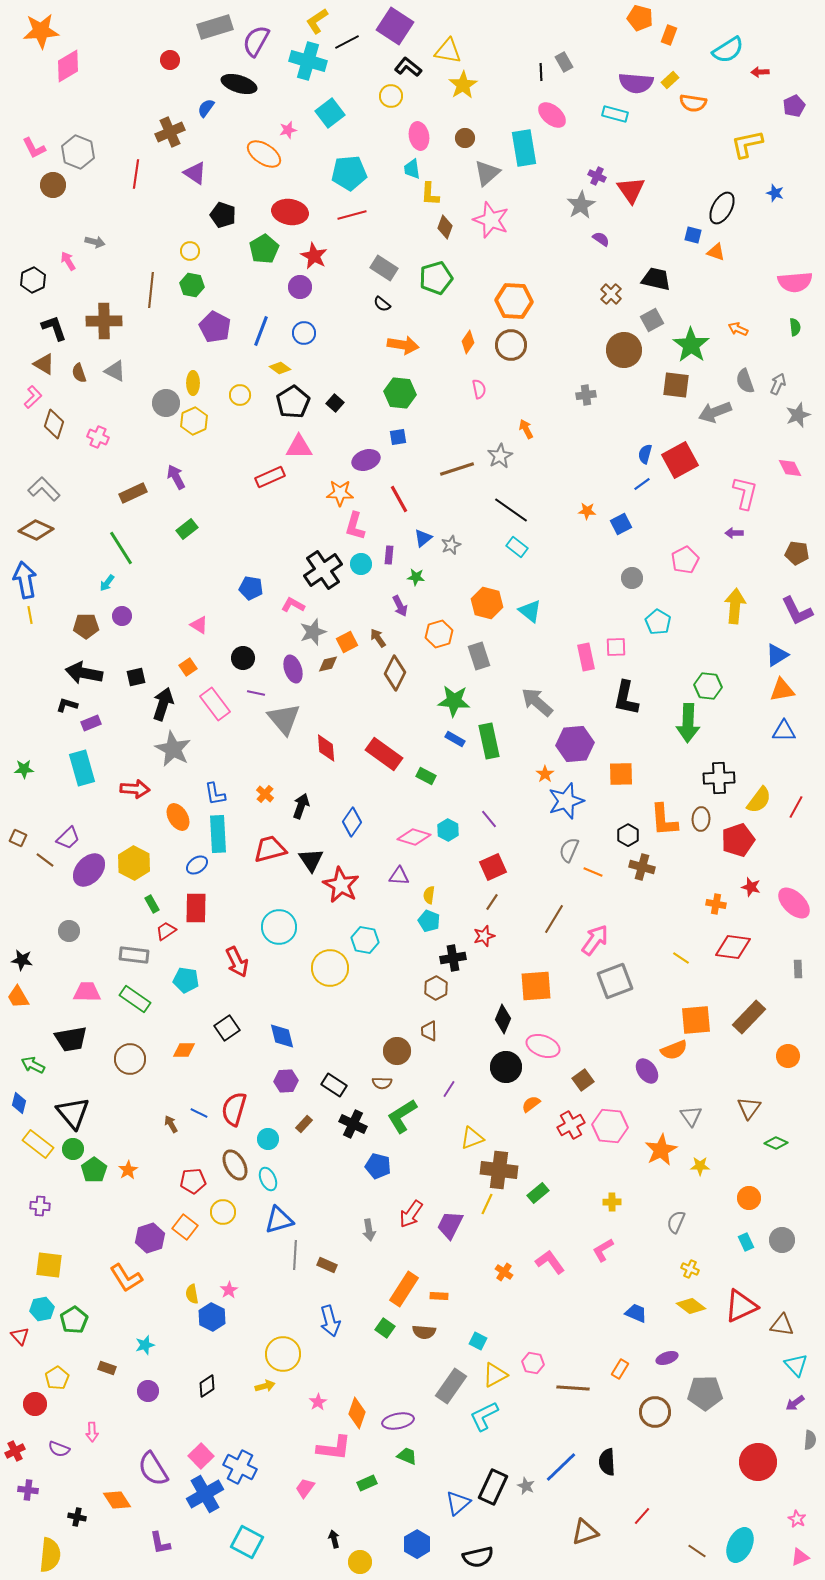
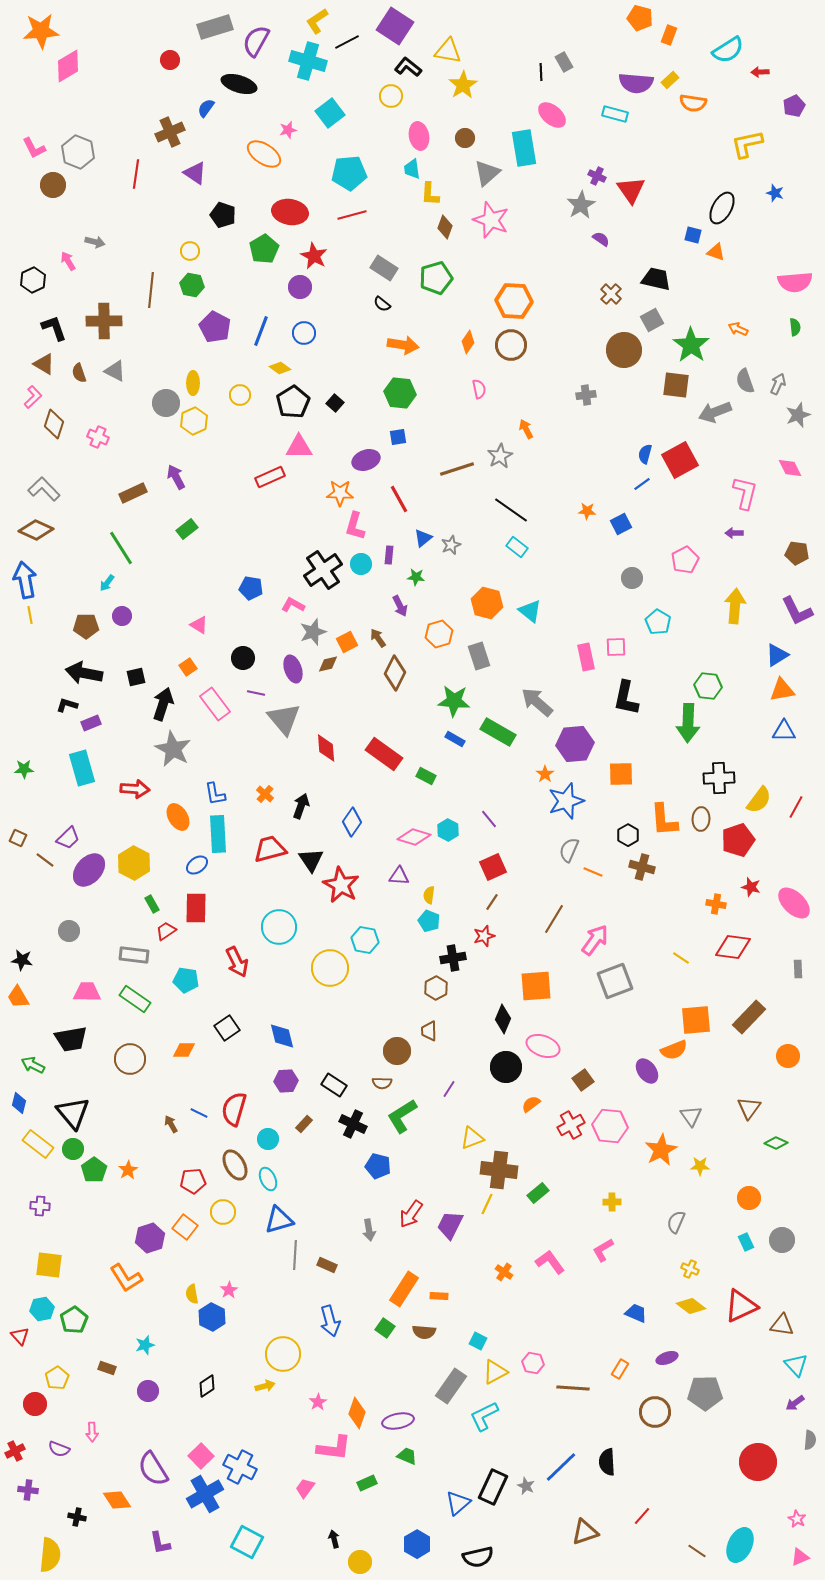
green rectangle at (489, 741): moved 9 px right, 9 px up; rotated 48 degrees counterclockwise
yellow triangle at (495, 1375): moved 3 px up
